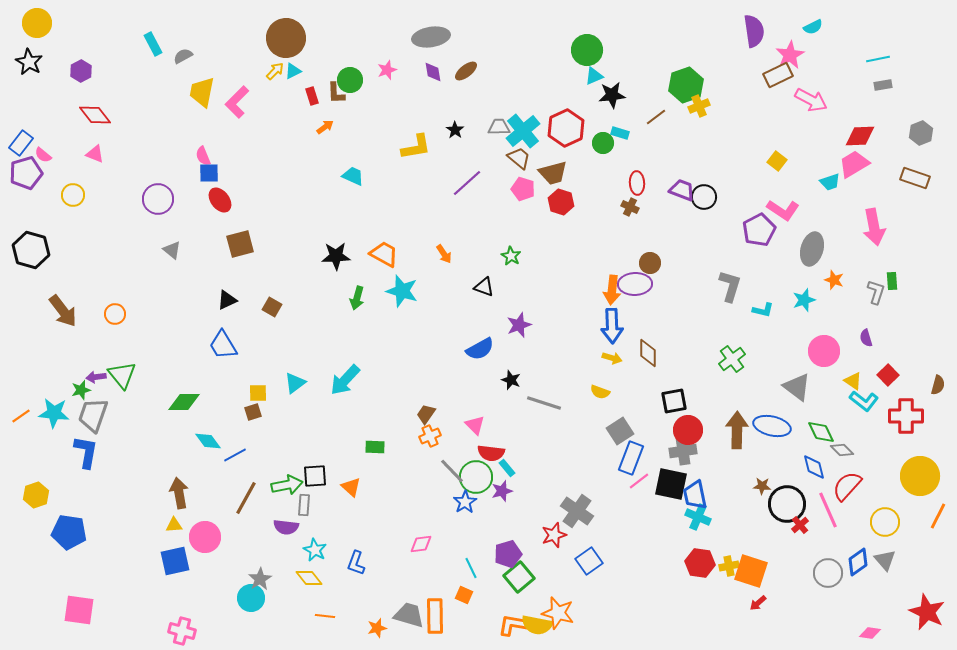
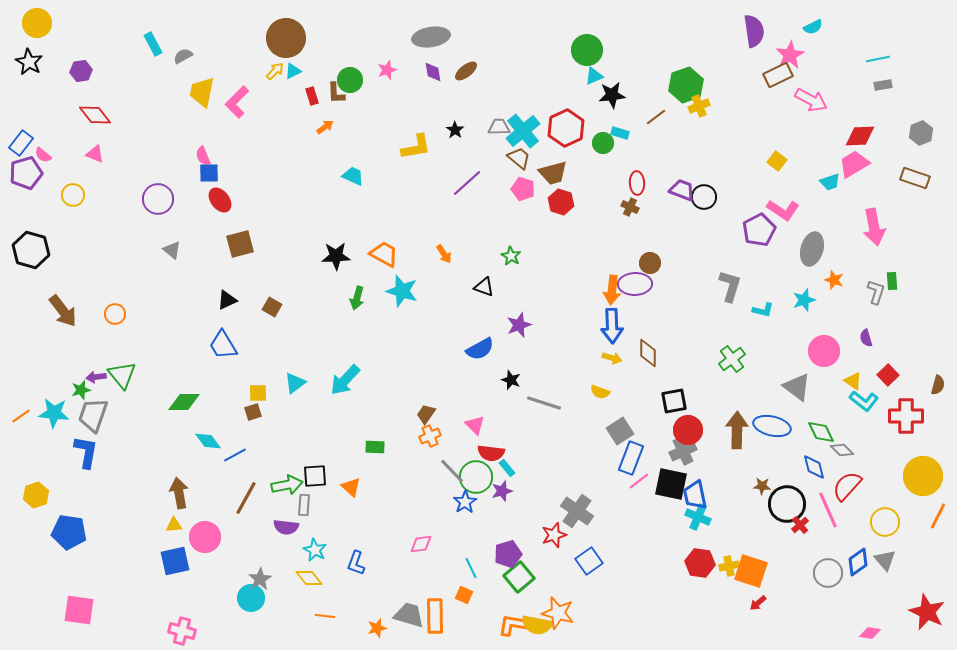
purple hexagon at (81, 71): rotated 20 degrees clockwise
gray cross at (683, 451): rotated 16 degrees counterclockwise
yellow circle at (920, 476): moved 3 px right
